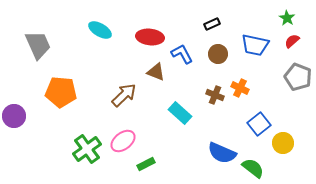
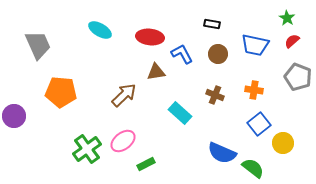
black rectangle: rotated 35 degrees clockwise
brown triangle: rotated 30 degrees counterclockwise
orange cross: moved 14 px right, 2 px down; rotated 18 degrees counterclockwise
